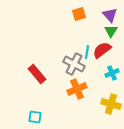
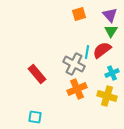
yellow cross: moved 4 px left, 8 px up
